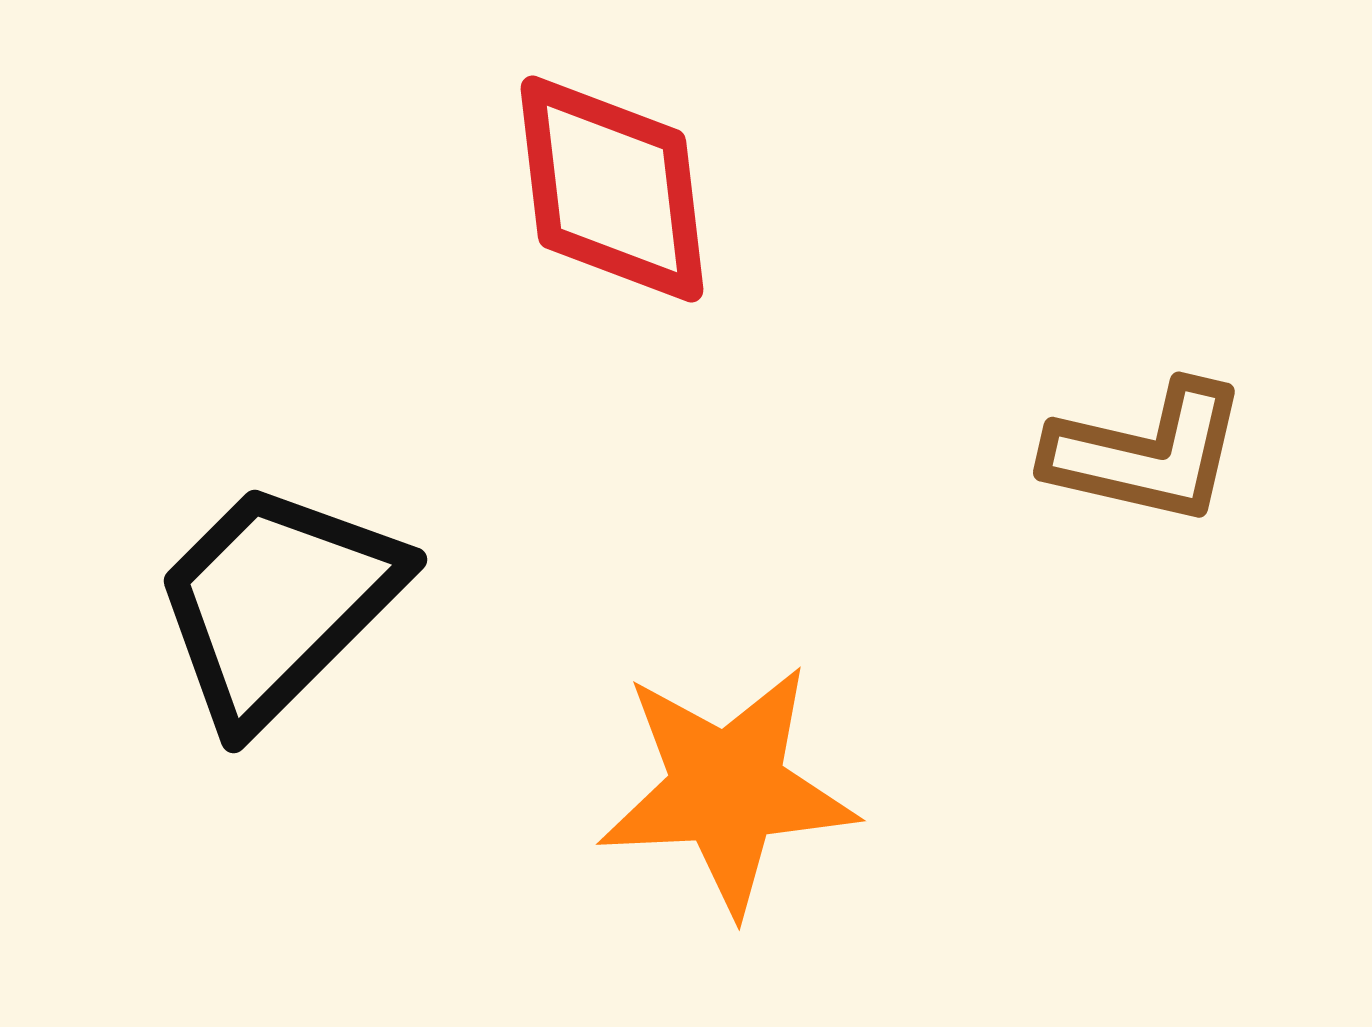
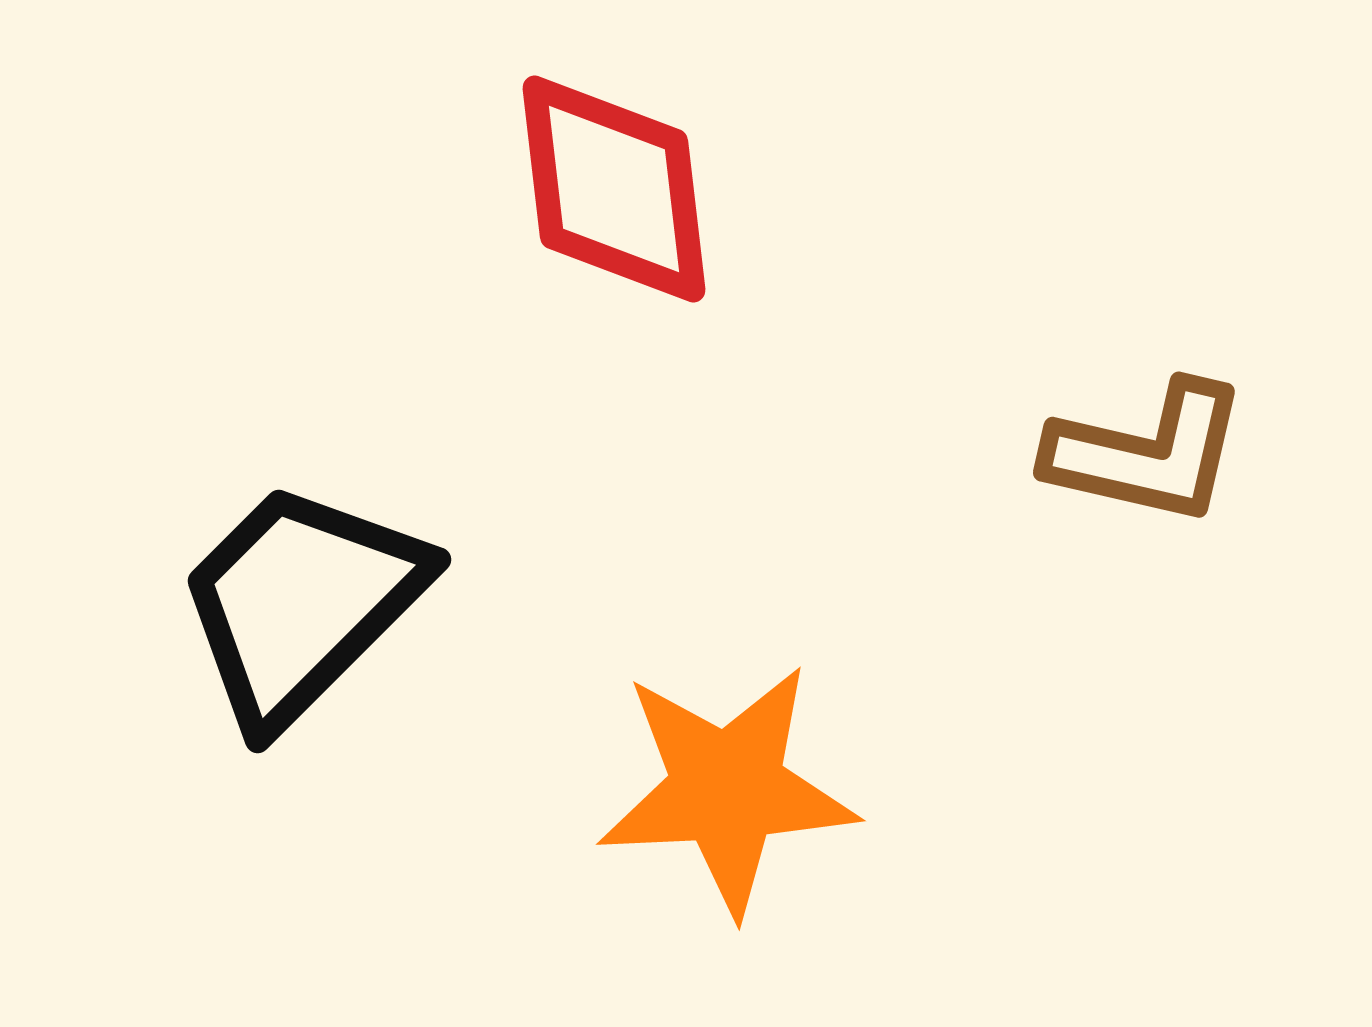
red diamond: moved 2 px right
black trapezoid: moved 24 px right
